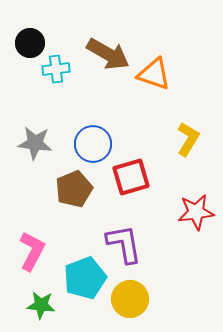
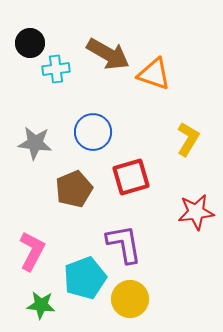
blue circle: moved 12 px up
